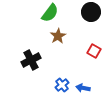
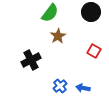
blue cross: moved 2 px left, 1 px down
